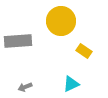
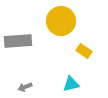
cyan triangle: rotated 12 degrees clockwise
